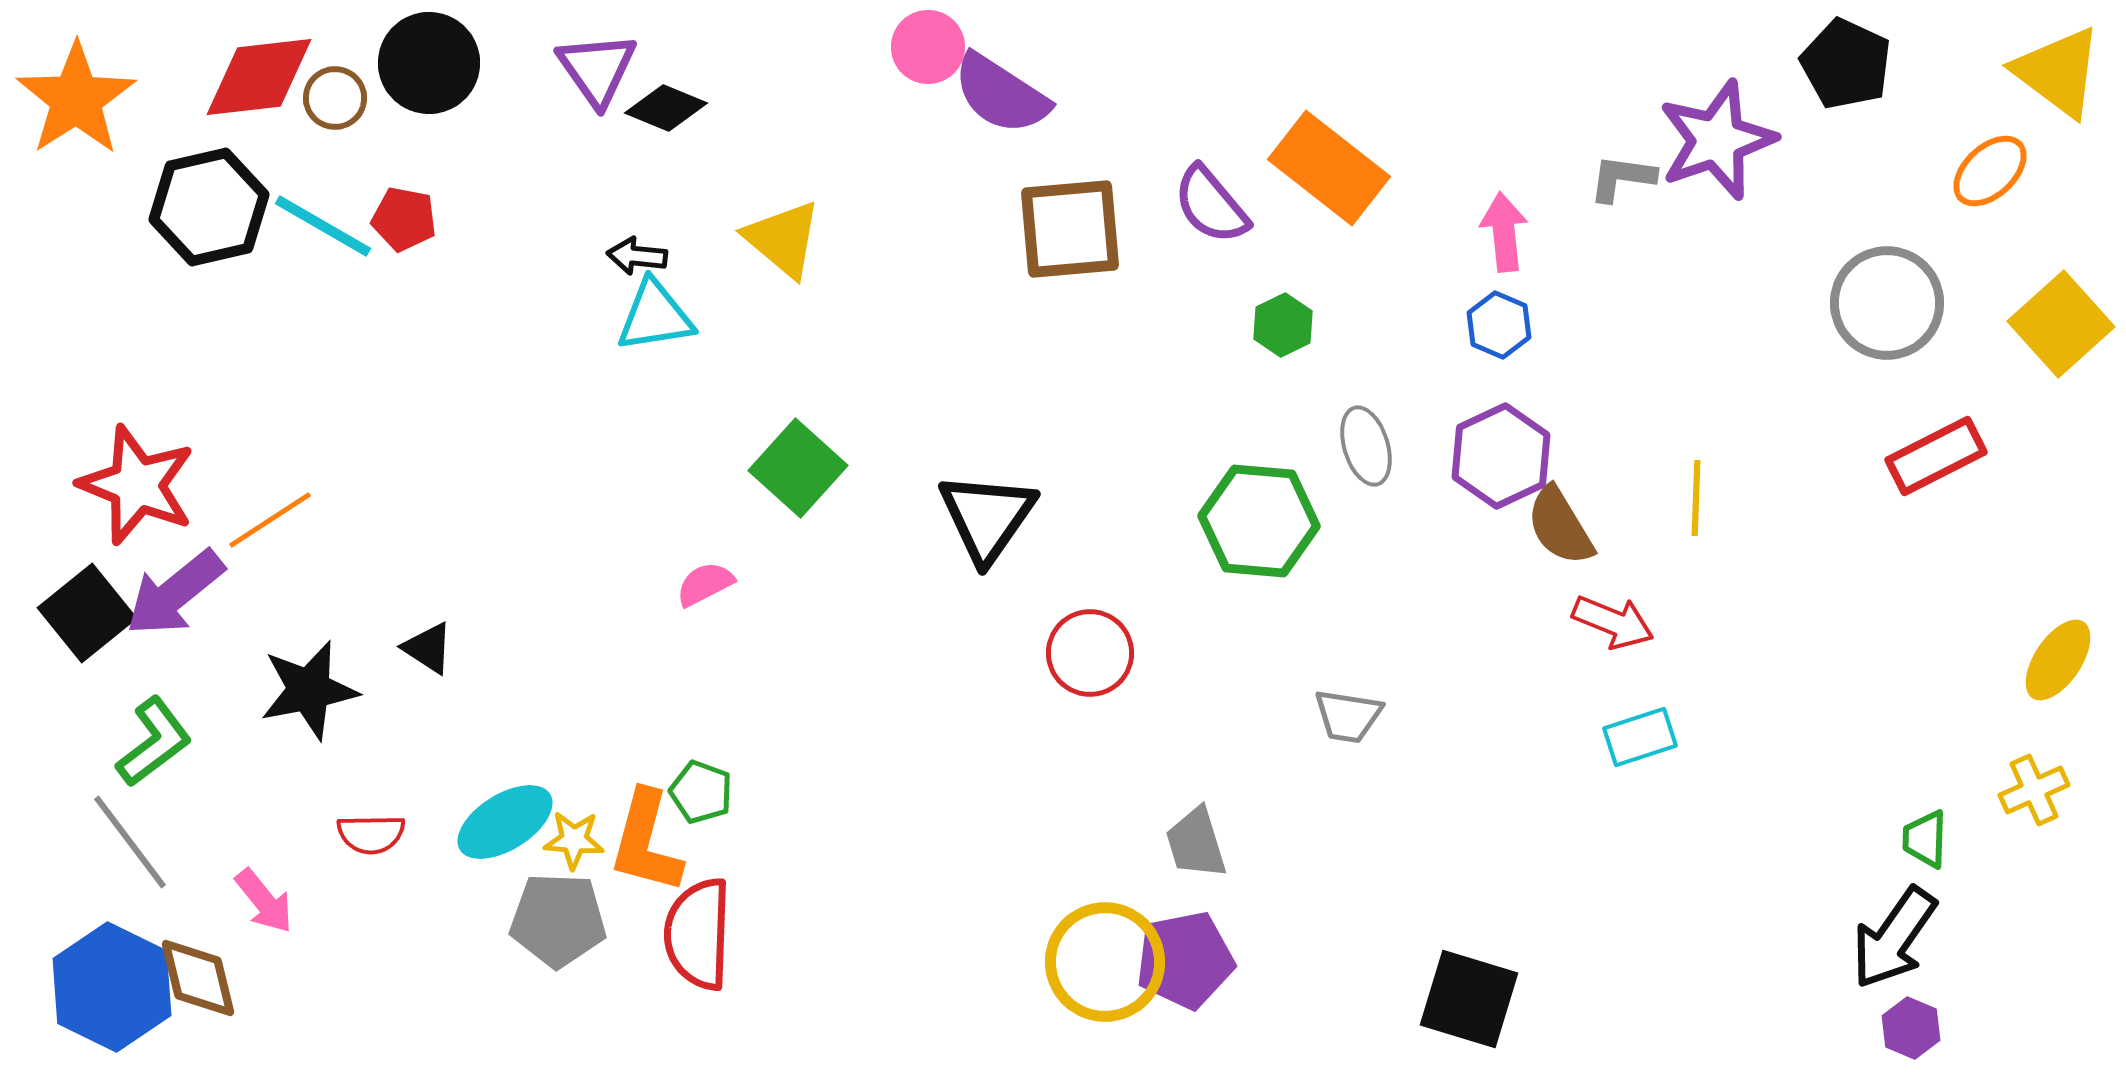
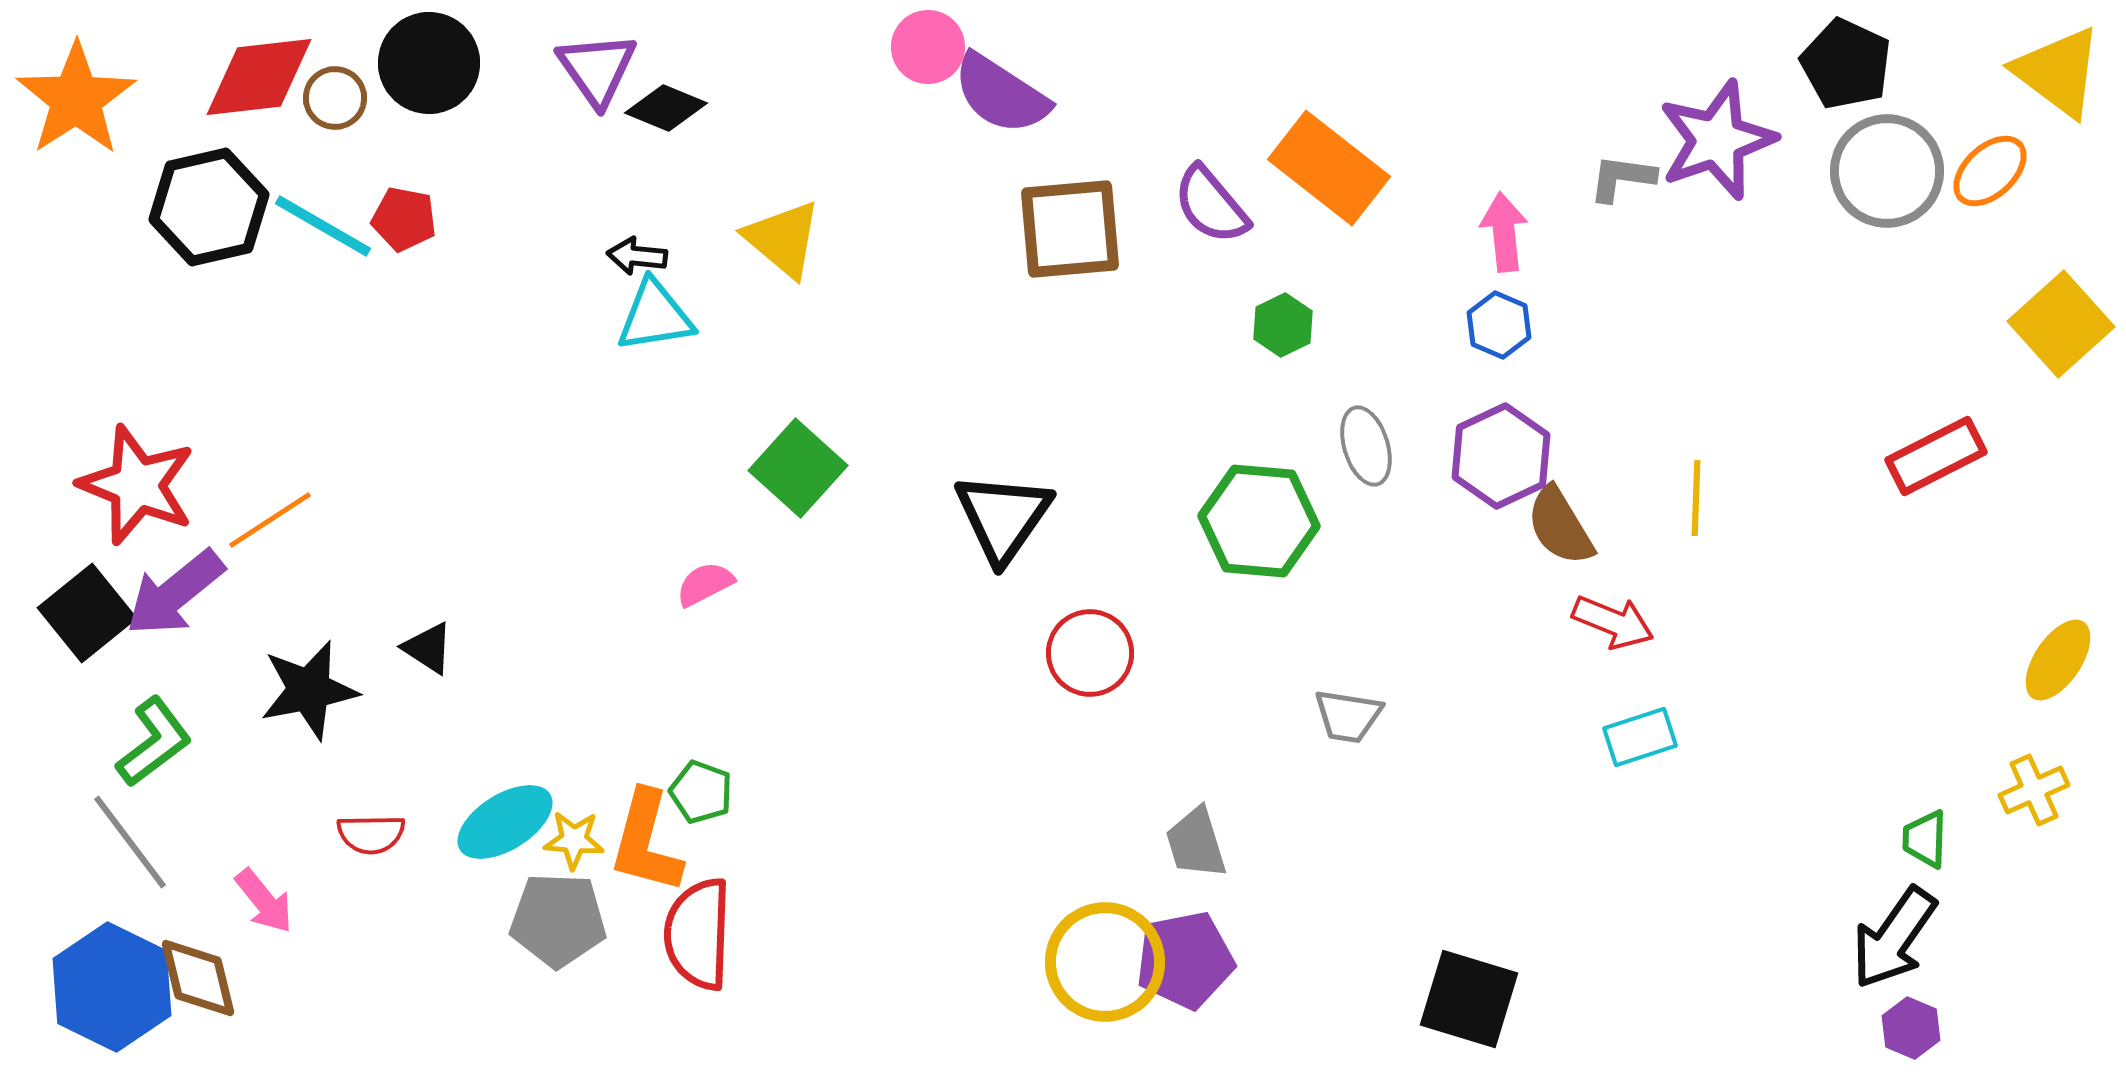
gray circle at (1887, 303): moved 132 px up
black triangle at (987, 517): moved 16 px right
